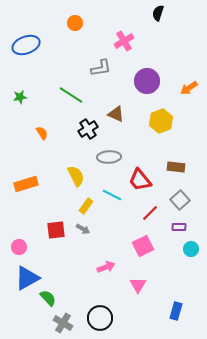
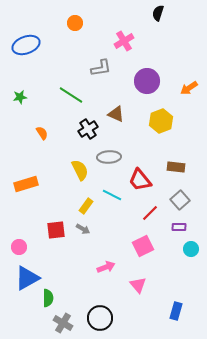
yellow semicircle: moved 4 px right, 6 px up
pink triangle: rotated 12 degrees counterclockwise
green semicircle: rotated 42 degrees clockwise
